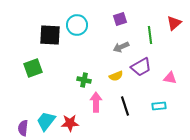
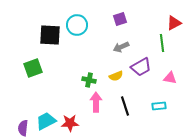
red triangle: rotated 14 degrees clockwise
green line: moved 12 px right, 8 px down
green cross: moved 5 px right
cyan trapezoid: rotated 25 degrees clockwise
